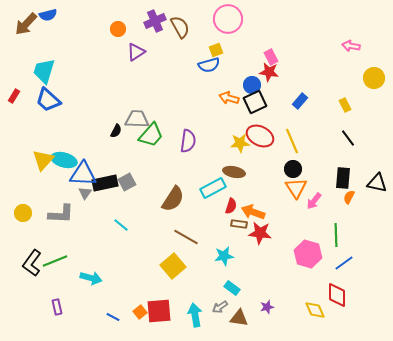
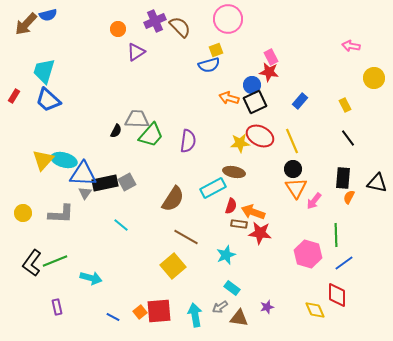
brown semicircle at (180, 27): rotated 15 degrees counterclockwise
cyan star at (224, 256): moved 2 px right, 1 px up; rotated 12 degrees counterclockwise
